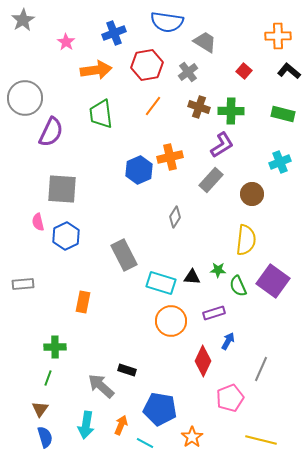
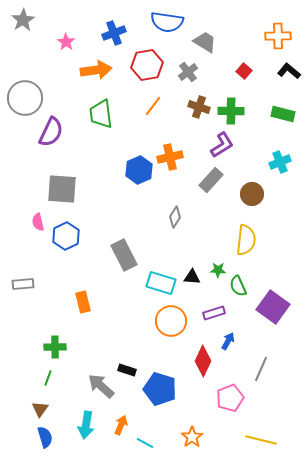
purple square at (273, 281): moved 26 px down
orange rectangle at (83, 302): rotated 25 degrees counterclockwise
blue pentagon at (160, 409): moved 20 px up; rotated 8 degrees clockwise
